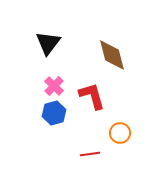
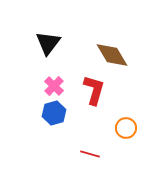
brown diamond: rotated 16 degrees counterclockwise
red L-shape: moved 2 px right, 6 px up; rotated 32 degrees clockwise
orange circle: moved 6 px right, 5 px up
red line: rotated 24 degrees clockwise
